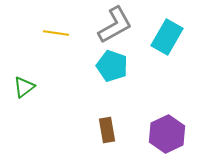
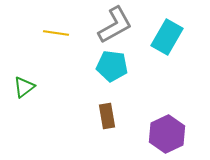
cyan pentagon: rotated 12 degrees counterclockwise
brown rectangle: moved 14 px up
